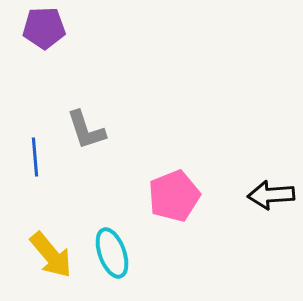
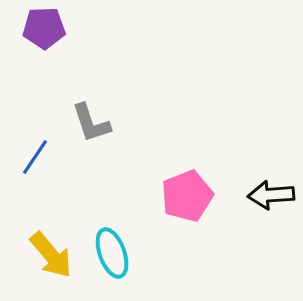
gray L-shape: moved 5 px right, 7 px up
blue line: rotated 39 degrees clockwise
pink pentagon: moved 13 px right
